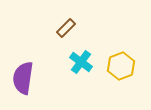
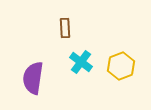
brown rectangle: moved 1 px left; rotated 48 degrees counterclockwise
purple semicircle: moved 10 px right
